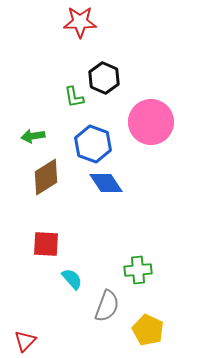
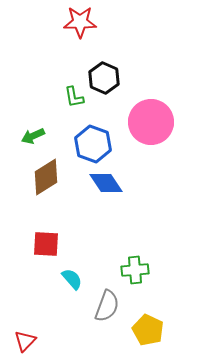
green arrow: rotated 15 degrees counterclockwise
green cross: moved 3 px left
